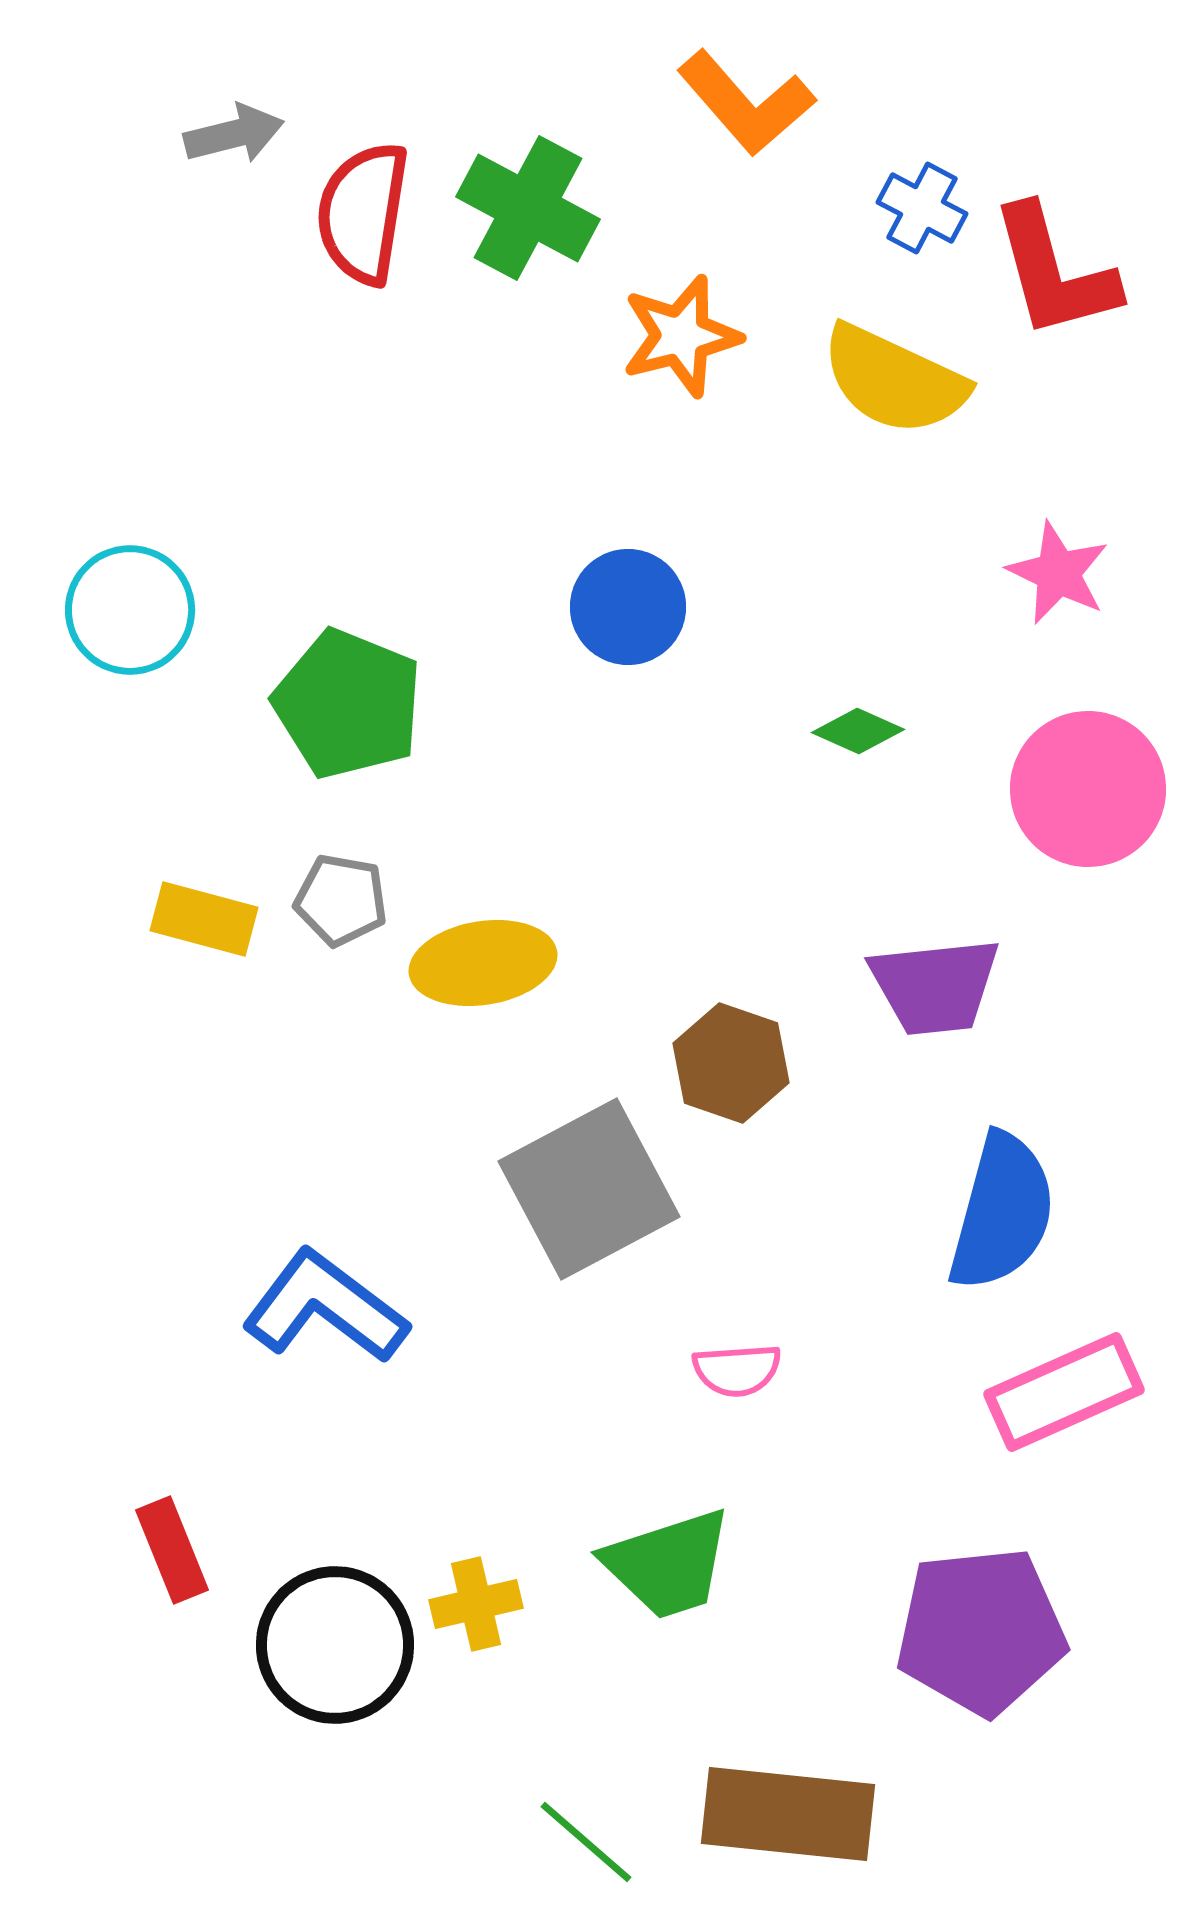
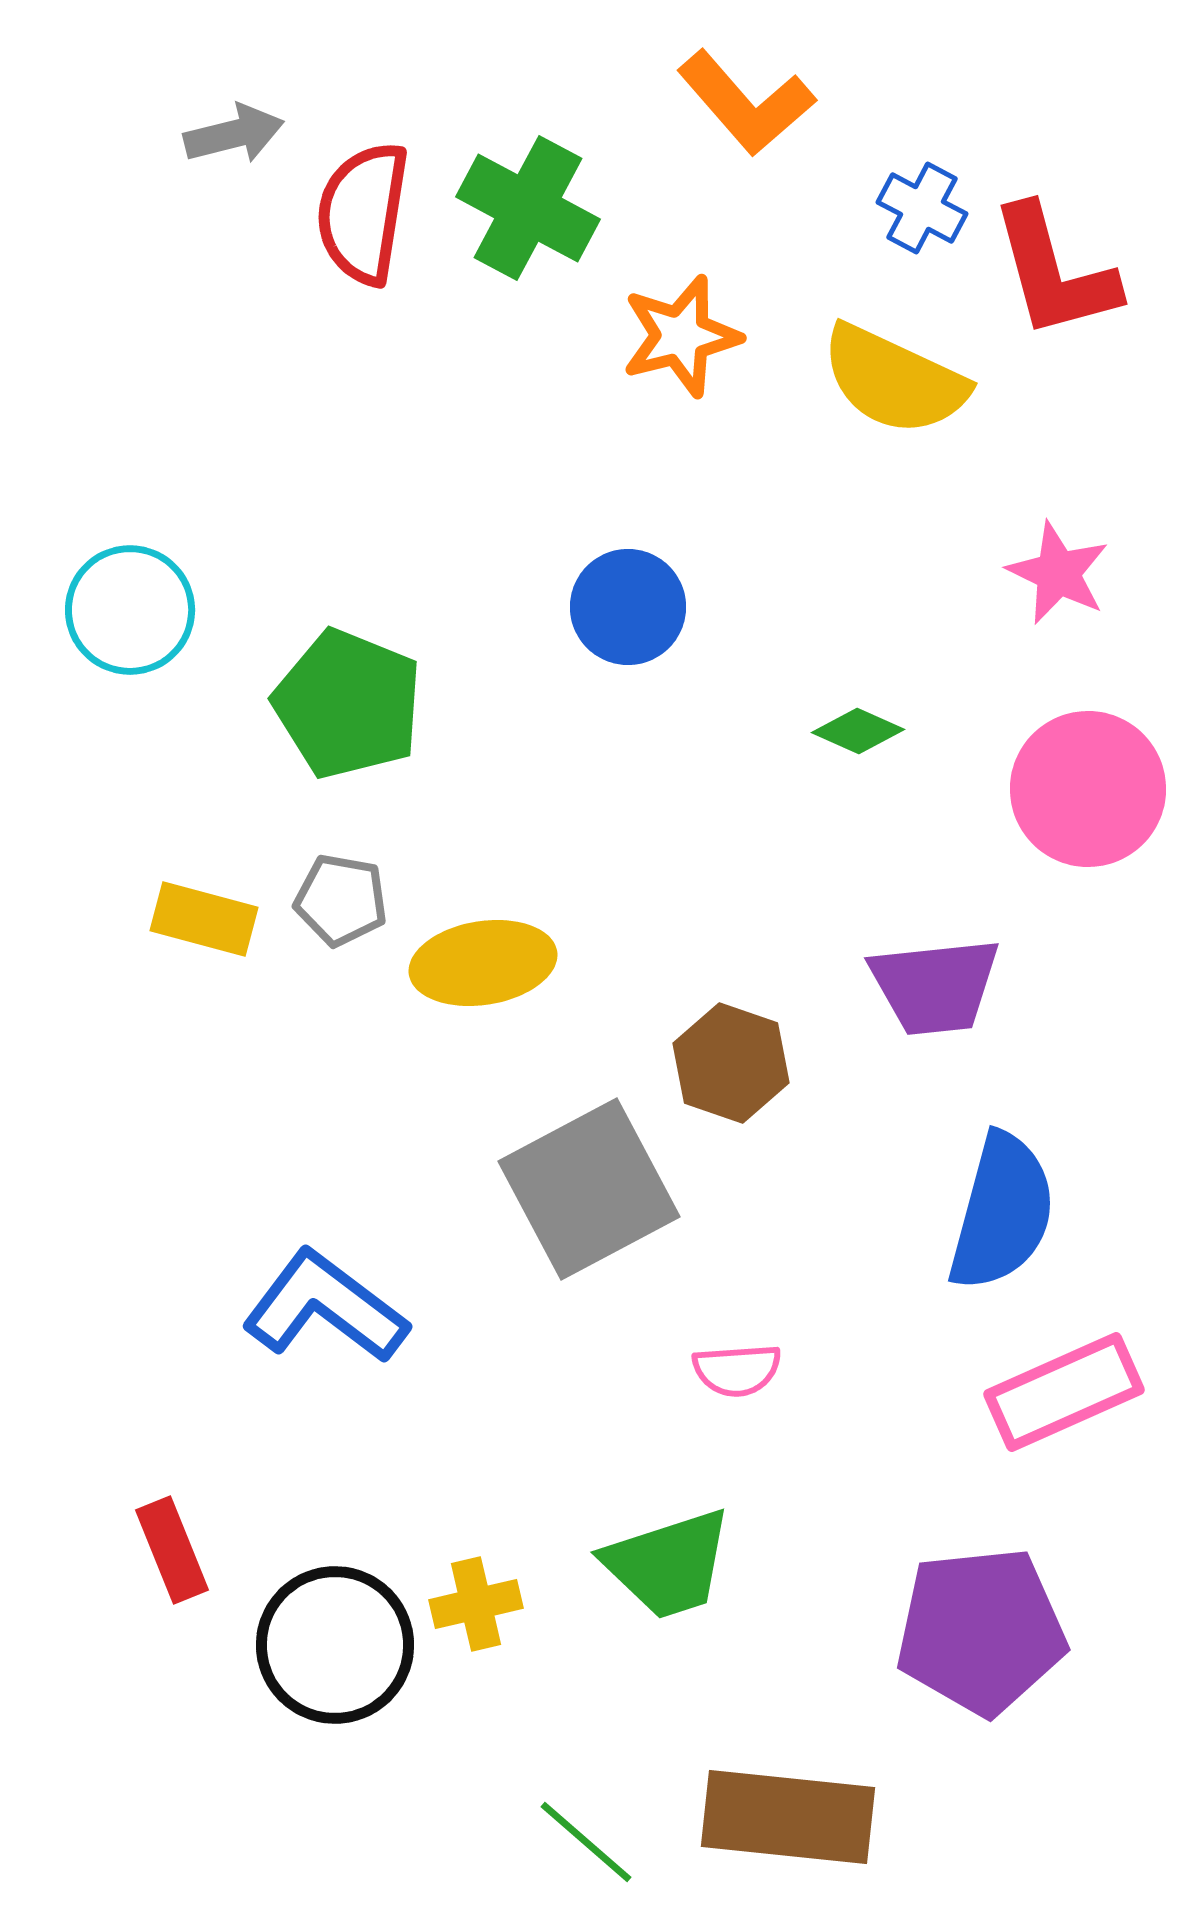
brown rectangle: moved 3 px down
